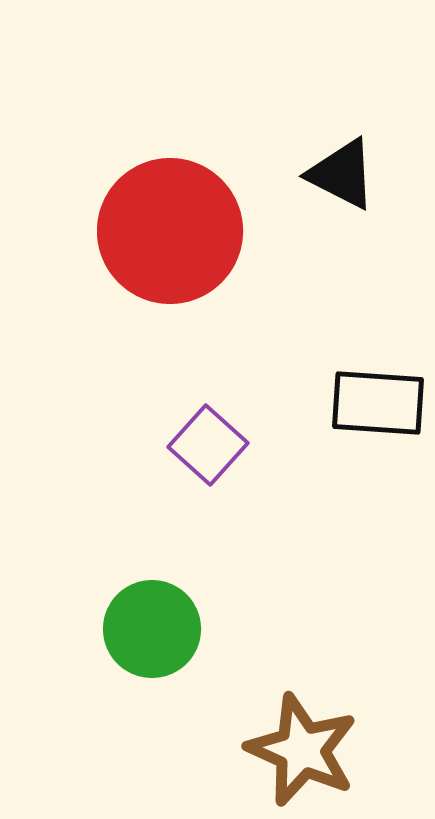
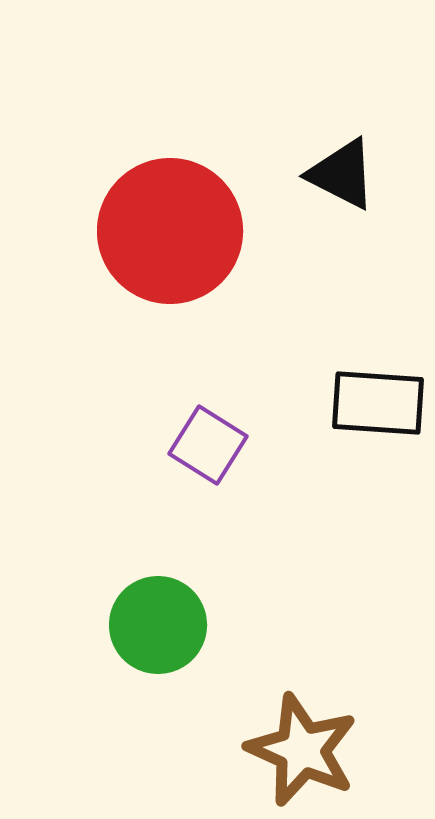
purple square: rotated 10 degrees counterclockwise
green circle: moved 6 px right, 4 px up
